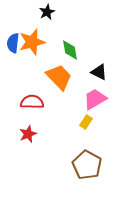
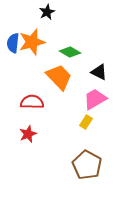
green diamond: moved 2 px down; rotated 50 degrees counterclockwise
